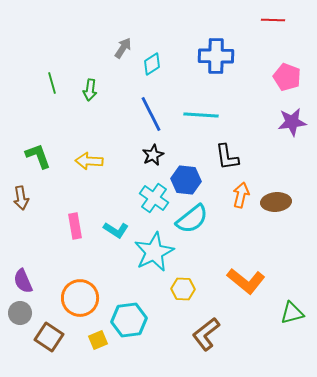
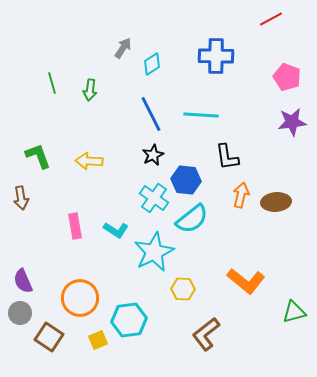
red line: moved 2 px left, 1 px up; rotated 30 degrees counterclockwise
green triangle: moved 2 px right, 1 px up
